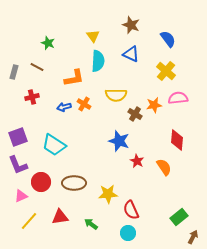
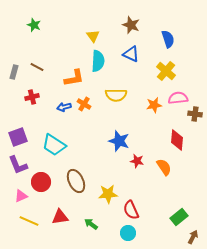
blue semicircle: rotated 18 degrees clockwise
green star: moved 14 px left, 18 px up
brown cross: moved 60 px right; rotated 24 degrees counterclockwise
red star: rotated 16 degrees counterclockwise
brown ellipse: moved 2 px right, 2 px up; rotated 65 degrees clockwise
yellow line: rotated 72 degrees clockwise
